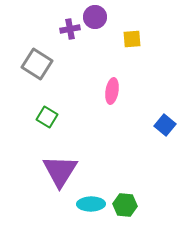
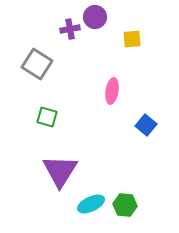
green square: rotated 15 degrees counterclockwise
blue square: moved 19 px left
cyan ellipse: rotated 24 degrees counterclockwise
